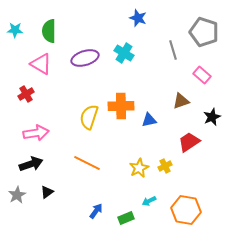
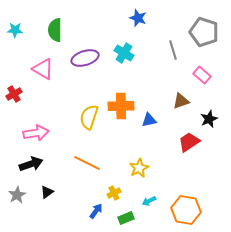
green semicircle: moved 6 px right, 1 px up
pink triangle: moved 2 px right, 5 px down
red cross: moved 12 px left
black star: moved 3 px left, 2 px down
yellow cross: moved 51 px left, 27 px down
